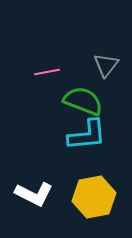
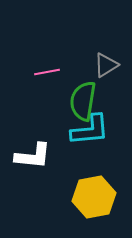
gray triangle: rotated 20 degrees clockwise
green semicircle: rotated 102 degrees counterclockwise
cyan L-shape: moved 3 px right, 5 px up
white L-shape: moved 1 px left, 38 px up; rotated 21 degrees counterclockwise
